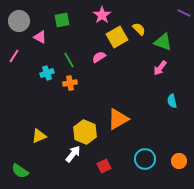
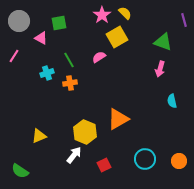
purple line: moved 7 px down; rotated 48 degrees clockwise
green square: moved 3 px left, 3 px down
yellow semicircle: moved 14 px left, 16 px up
pink triangle: moved 1 px right, 1 px down
pink arrow: moved 1 px down; rotated 21 degrees counterclockwise
white arrow: moved 1 px right, 1 px down
red square: moved 1 px up
